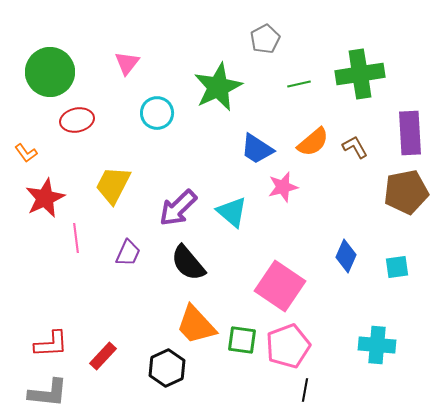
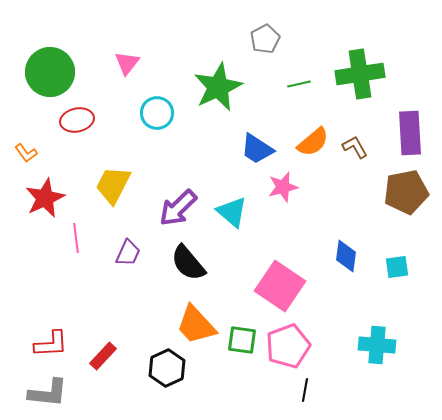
blue diamond: rotated 16 degrees counterclockwise
